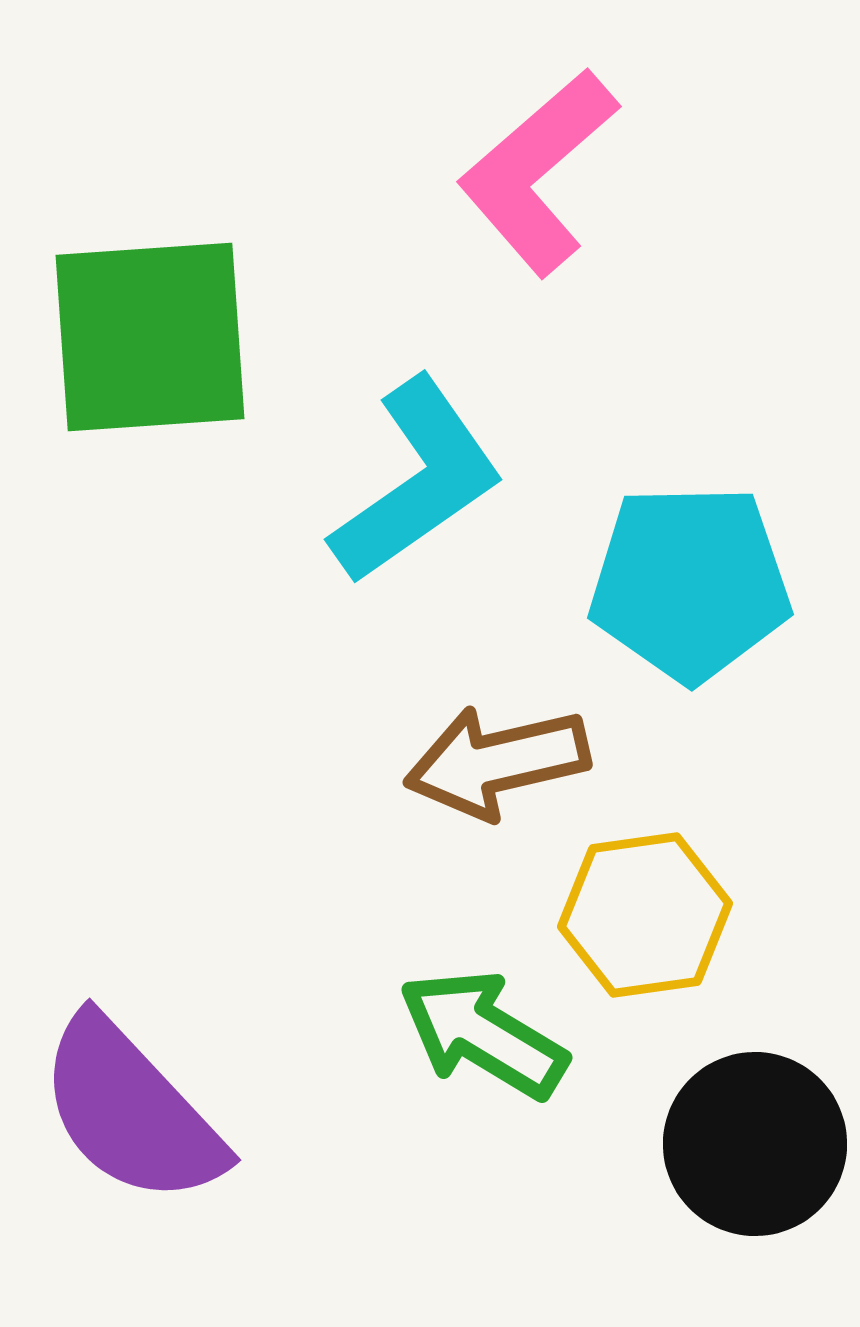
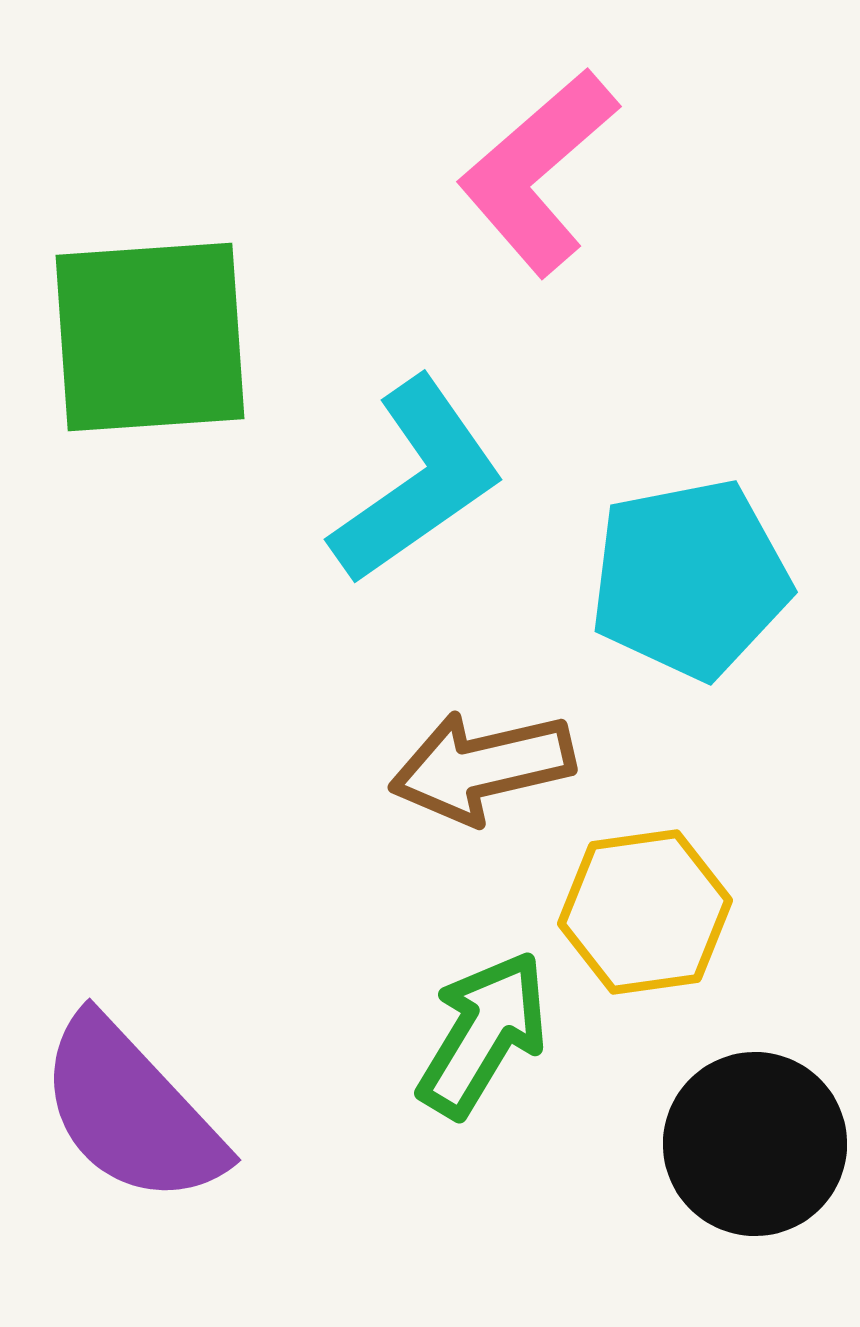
cyan pentagon: moved 4 px up; rotated 10 degrees counterclockwise
brown arrow: moved 15 px left, 5 px down
yellow hexagon: moved 3 px up
green arrow: rotated 90 degrees clockwise
